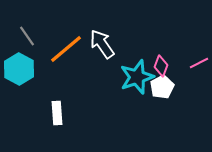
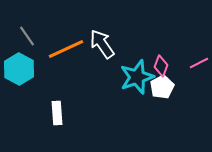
orange line: rotated 15 degrees clockwise
